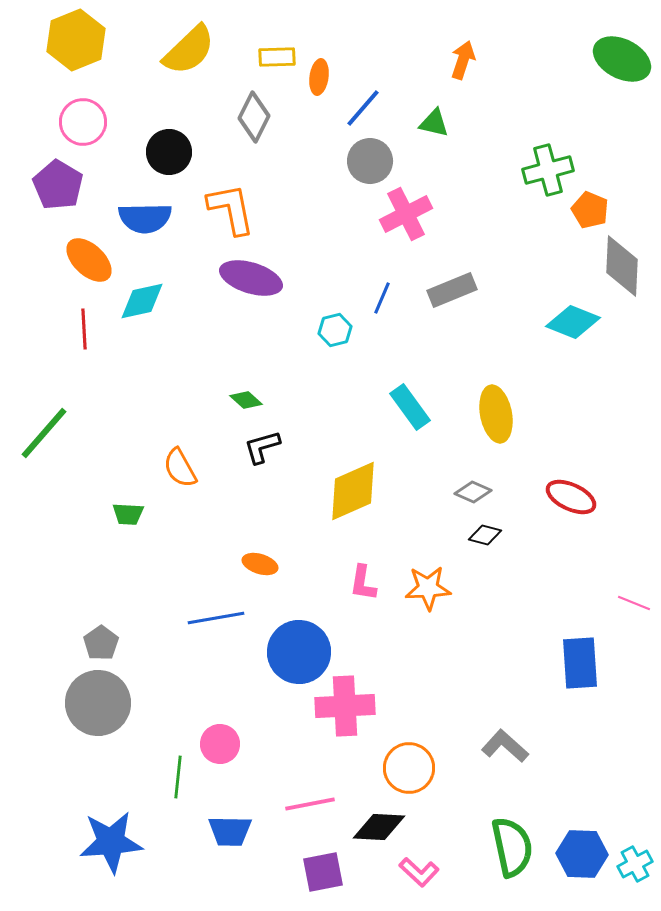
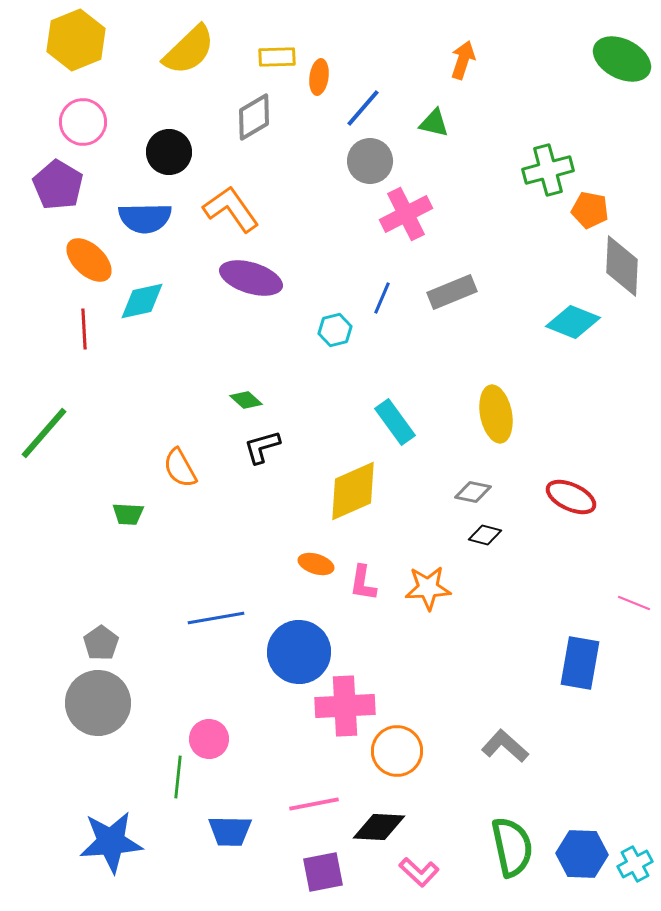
gray diamond at (254, 117): rotated 33 degrees clockwise
orange L-shape at (231, 209): rotated 24 degrees counterclockwise
orange pentagon at (590, 210): rotated 12 degrees counterclockwise
gray rectangle at (452, 290): moved 2 px down
cyan rectangle at (410, 407): moved 15 px left, 15 px down
gray diamond at (473, 492): rotated 12 degrees counterclockwise
orange ellipse at (260, 564): moved 56 px right
blue rectangle at (580, 663): rotated 14 degrees clockwise
pink circle at (220, 744): moved 11 px left, 5 px up
orange circle at (409, 768): moved 12 px left, 17 px up
pink line at (310, 804): moved 4 px right
